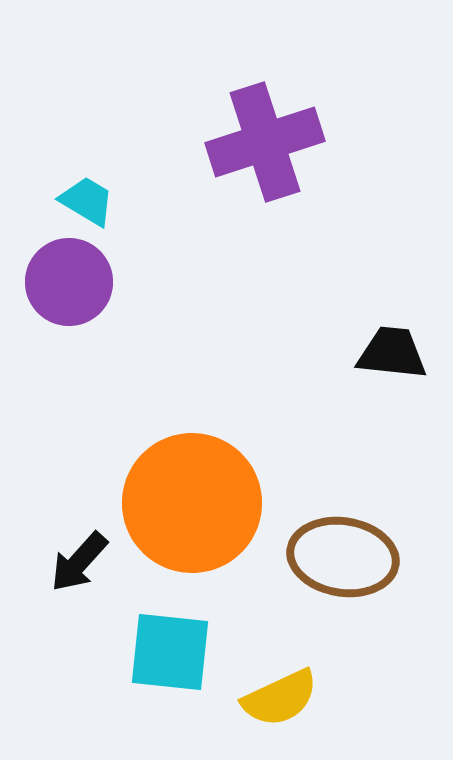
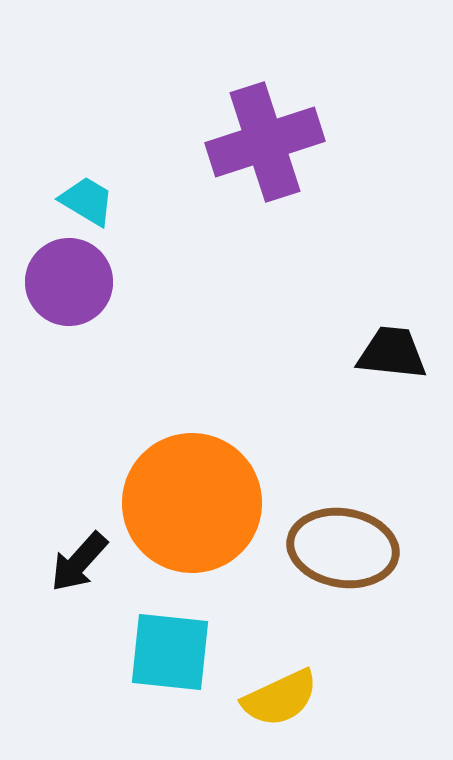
brown ellipse: moved 9 px up
